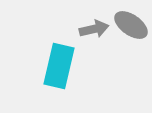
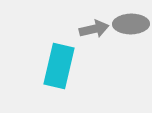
gray ellipse: moved 1 px up; rotated 36 degrees counterclockwise
